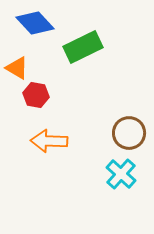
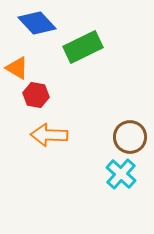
blue diamond: moved 2 px right
brown circle: moved 1 px right, 4 px down
orange arrow: moved 6 px up
